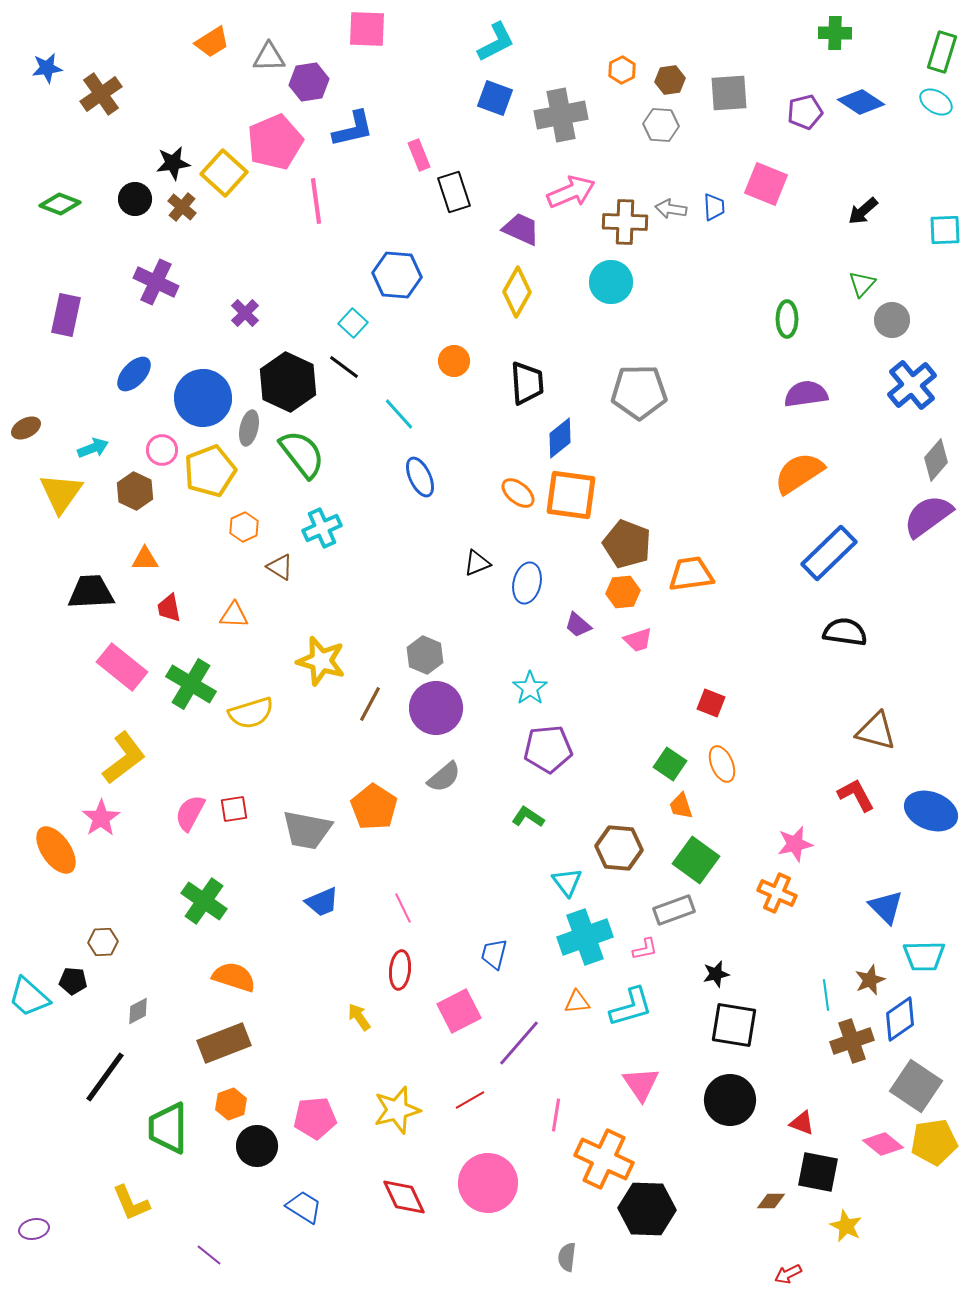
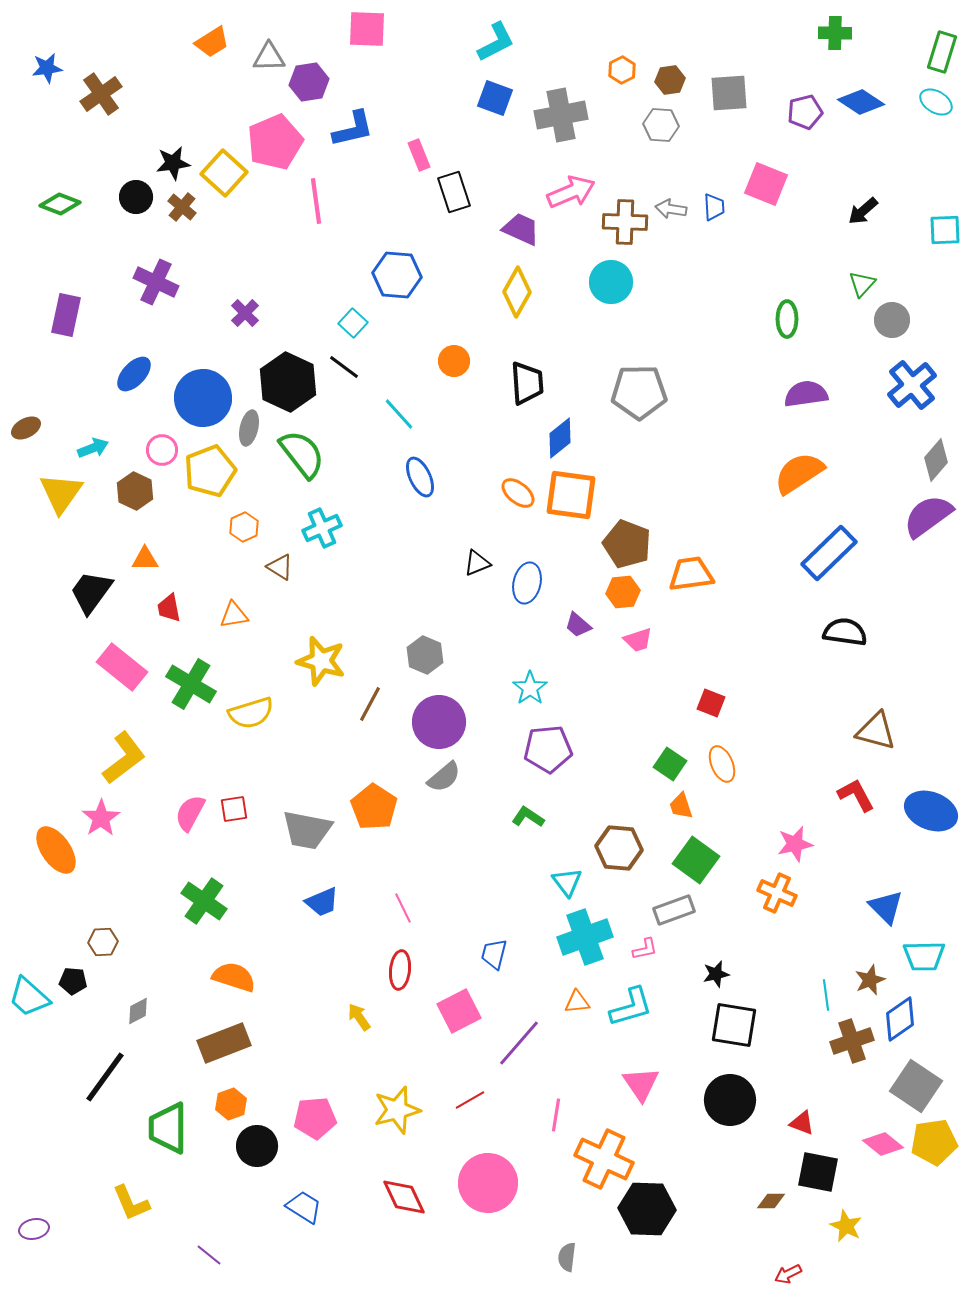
black circle at (135, 199): moved 1 px right, 2 px up
black trapezoid at (91, 592): rotated 51 degrees counterclockwise
orange triangle at (234, 615): rotated 12 degrees counterclockwise
purple circle at (436, 708): moved 3 px right, 14 px down
